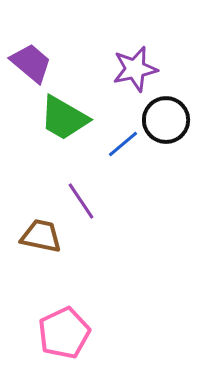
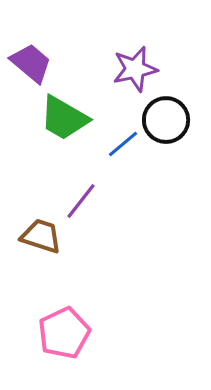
purple line: rotated 72 degrees clockwise
brown trapezoid: rotated 6 degrees clockwise
